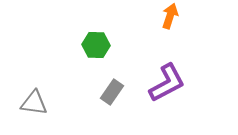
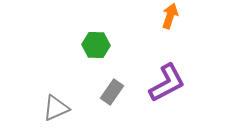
gray triangle: moved 22 px right, 5 px down; rotated 32 degrees counterclockwise
